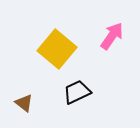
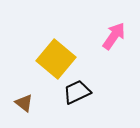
pink arrow: moved 2 px right
yellow square: moved 1 px left, 10 px down
